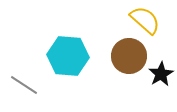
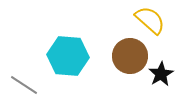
yellow semicircle: moved 5 px right
brown circle: moved 1 px right
